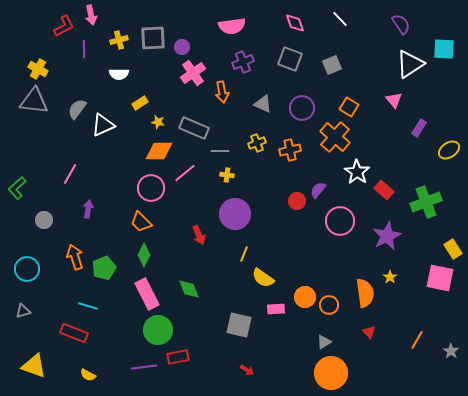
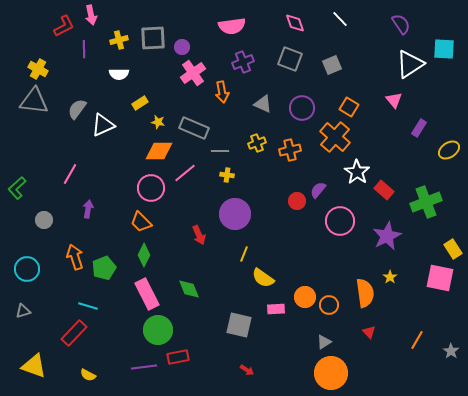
red rectangle at (74, 333): rotated 68 degrees counterclockwise
